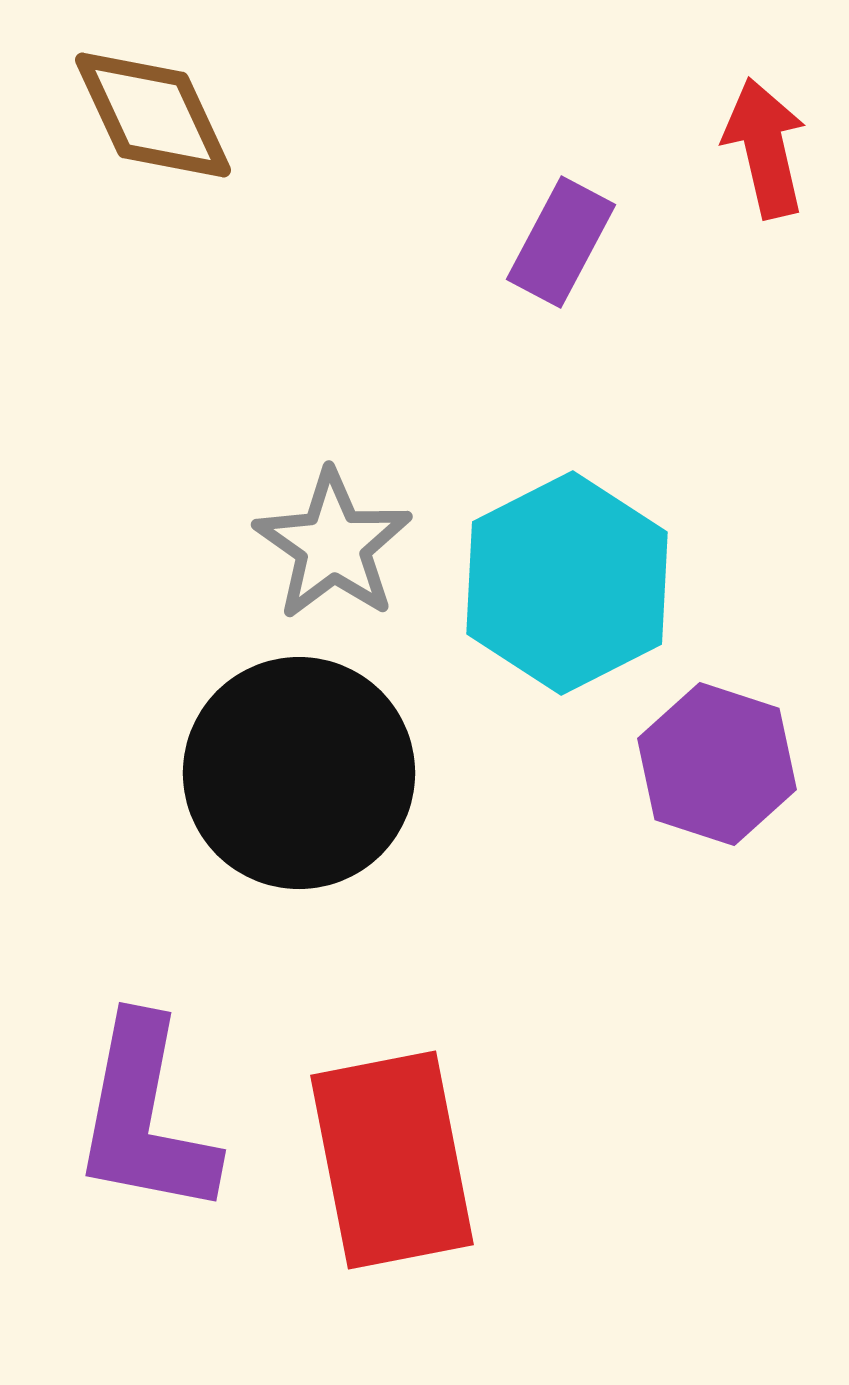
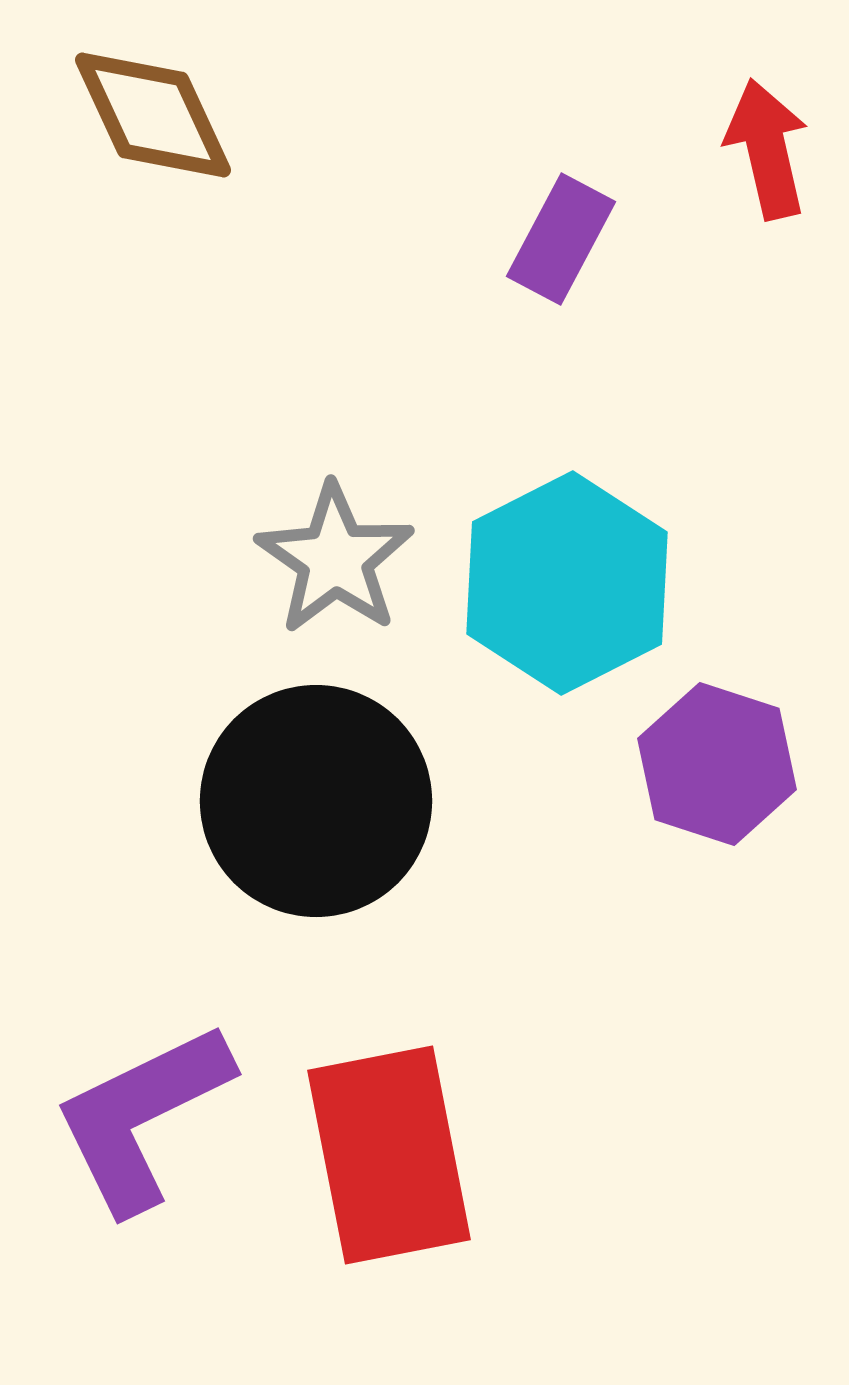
red arrow: moved 2 px right, 1 px down
purple rectangle: moved 3 px up
gray star: moved 2 px right, 14 px down
black circle: moved 17 px right, 28 px down
purple L-shape: moved 3 px left; rotated 53 degrees clockwise
red rectangle: moved 3 px left, 5 px up
